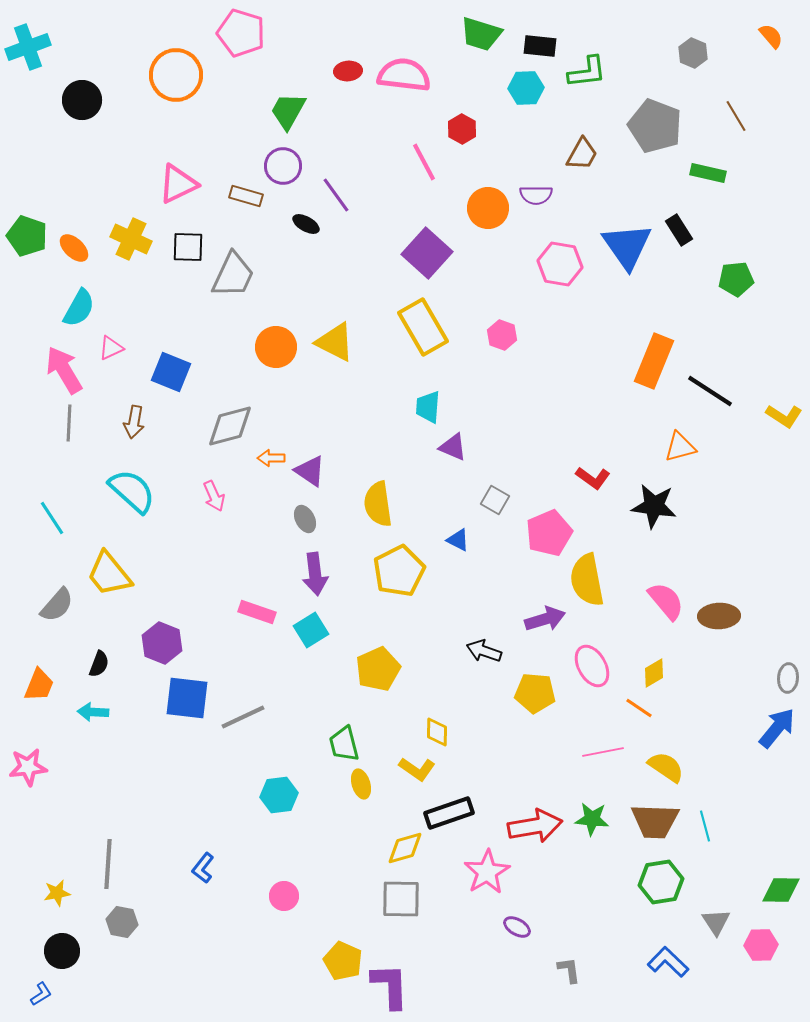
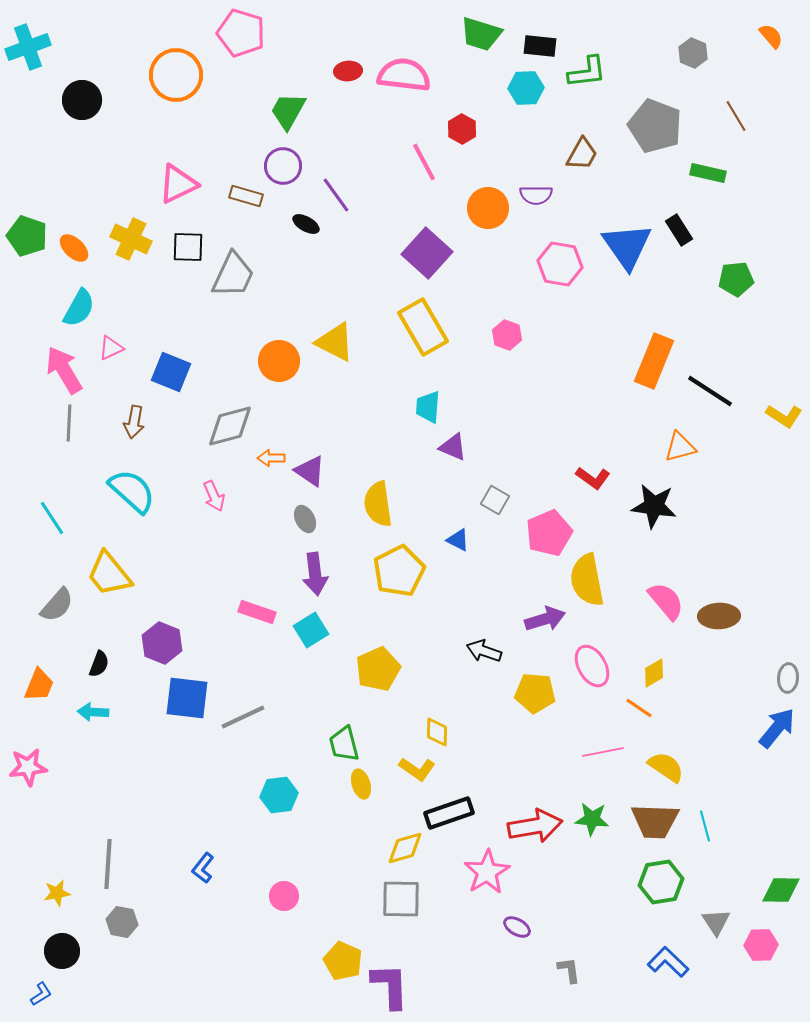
pink hexagon at (502, 335): moved 5 px right
orange circle at (276, 347): moved 3 px right, 14 px down
